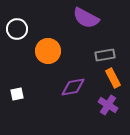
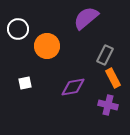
purple semicircle: rotated 112 degrees clockwise
white circle: moved 1 px right
orange circle: moved 1 px left, 5 px up
gray rectangle: rotated 54 degrees counterclockwise
white square: moved 8 px right, 11 px up
purple cross: rotated 18 degrees counterclockwise
